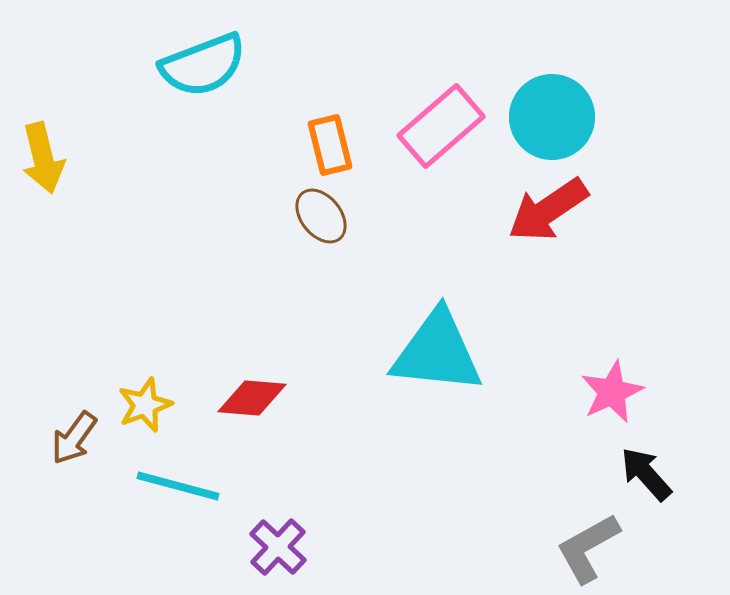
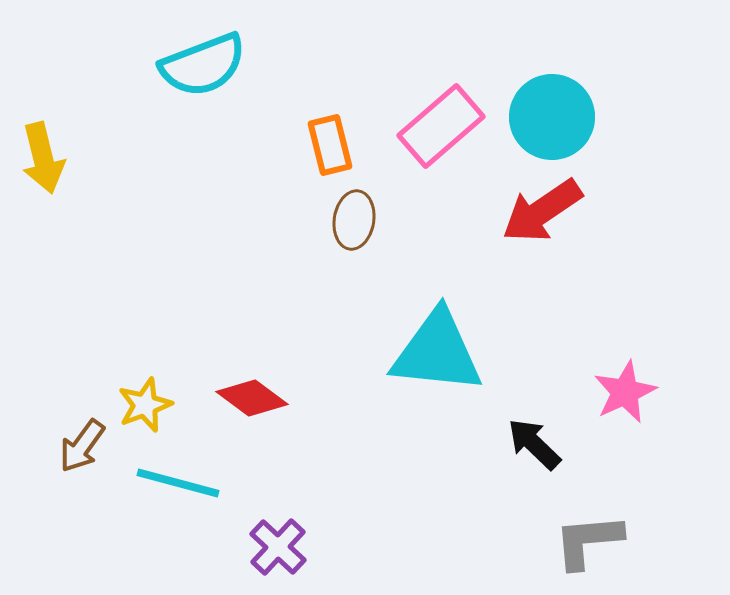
red arrow: moved 6 px left, 1 px down
brown ellipse: moved 33 px right, 4 px down; rotated 48 degrees clockwise
pink star: moved 13 px right
red diamond: rotated 32 degrees clockwise
brown arrow: moved 8 px right, 8 px down
black arrow: moved 112 px left, 30 px up; rotated 4 degrees counterclockwise
cyan line: moved 3 px up
gray L-shape: moved 7 px up; rotated 24 degrees clockwise
